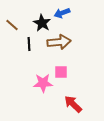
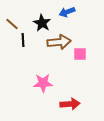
blue arrow: moved 5 px right, 1 px up
brown line: moved 1 px up
black line: moved 6 px left, 4 px up
pink square: moved 19 px right, 18 px up
red arrow: moved 3 px left; rotated 132 degrees clockwise
